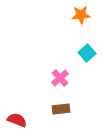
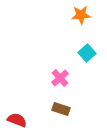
brown rectangle: rotated 24 degrees clockwise
